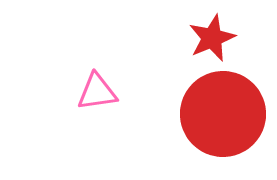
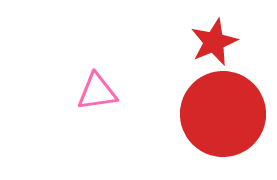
red star: moved 2 px right, 4 px down
